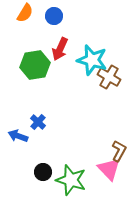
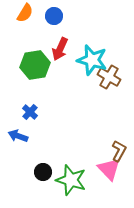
blue cross: moved 8 px left, 10 px up
